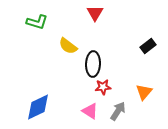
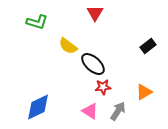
black ellipse: rotated 50 degrees counterclockwise
orange triangle: rotated 18 degrees clockwise
